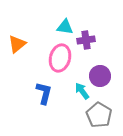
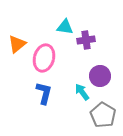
pink ellipse: moved 16 px left
cyan arrow: moved 1 px down
gray pentagon: moved 4 px right
